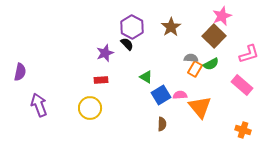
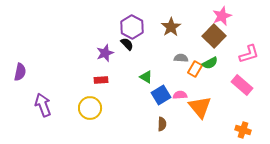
gray semicircle: moved 10 px left
green semicircle: moved 1 px left, 1 px up
purple arrow: moved 4 px right
